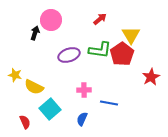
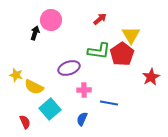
green L-shape: moved 1 px left, 1 px down
purple ellipse: moved 13 px down
yellow star: moved 1 px right
